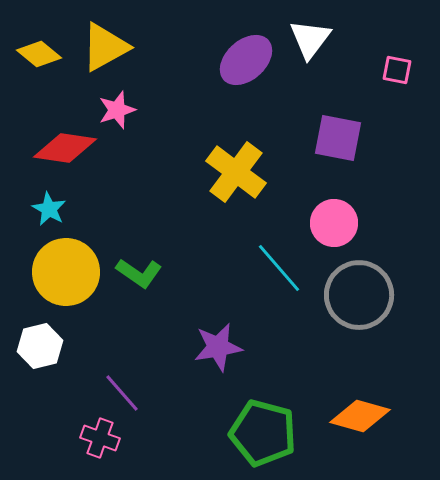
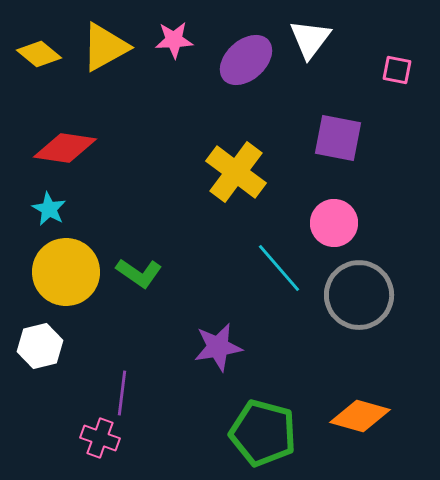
pink star: moved 57 px right, 70 px up; rotated 15 degrees clockwise
purple line: rotated 48 degrees clockwise
